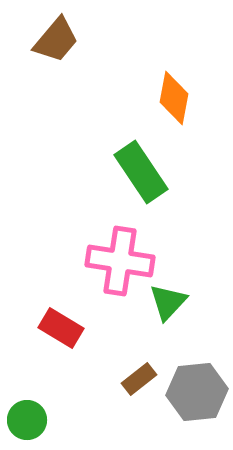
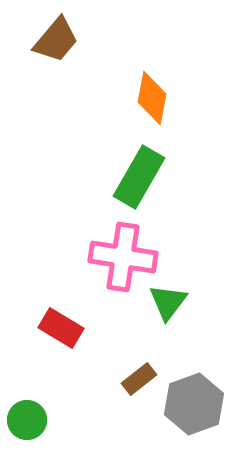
orange diamond: moved 22 px left
green rectangle: moved 2 px left, 5 px down; rotated 64 degrees clockwise
pink cross: moved 3 px right, 4 px up
green triangle: rotated 6 degrees counterclockwise
gray hexagon: moved 3 px left, 12 px down; rotated 14 degrees counterclockwise
